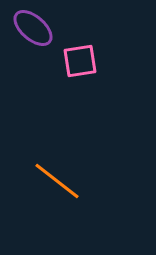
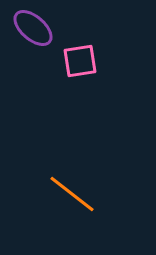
orange line: moved 15 px right, 13 px down
